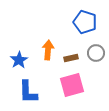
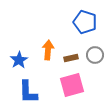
gray circle: moved 1 px left, 2 px down
